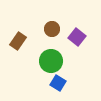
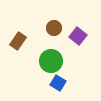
brown circle: moved 2 px right, 1 px up
purple square: moved 1 px right, 1 px up
